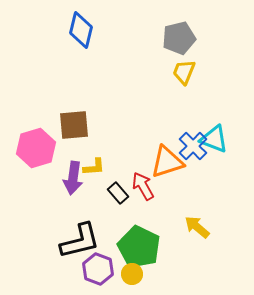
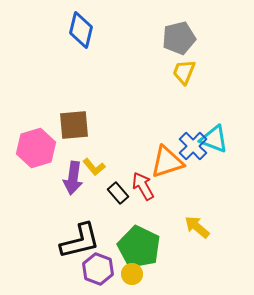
yellow L-shape: rotated 55 degrees clockwise
